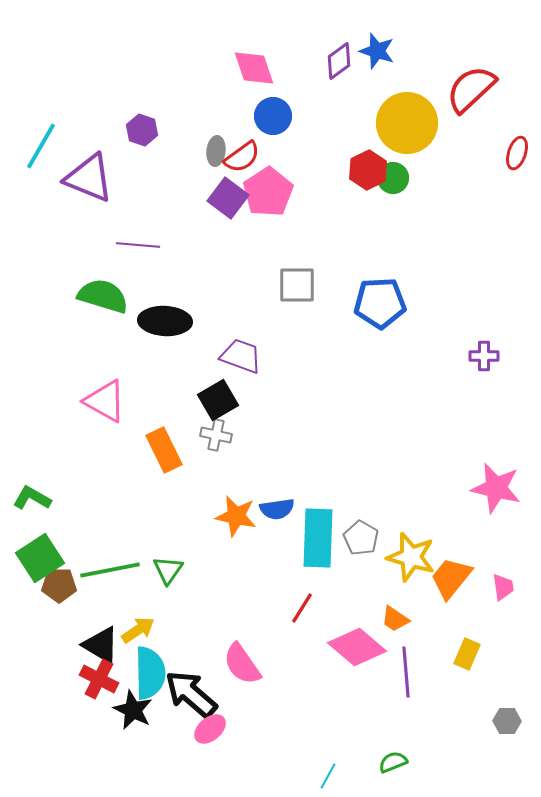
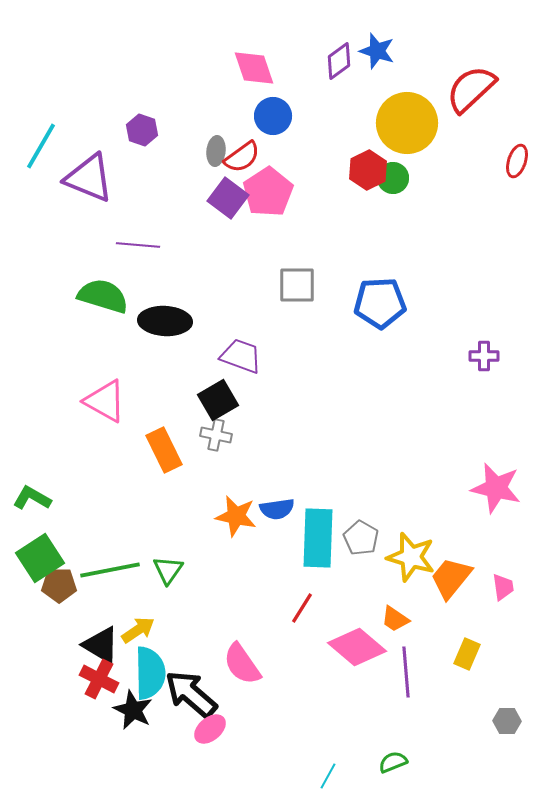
red ellipse at (517, 153): moved 8 px down
